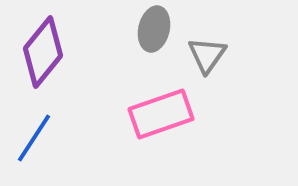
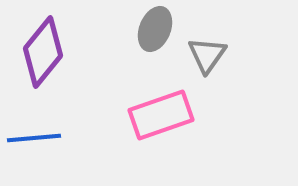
gray ellipse: moved 1 px right; rotated 9 degrees clockwise
pink rectangle: moved 1 px down
blue line: rotated 52 degrees clockwise
